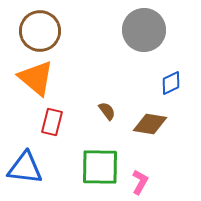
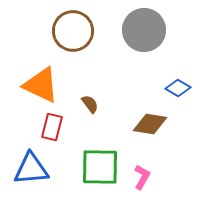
brown circle: moved 33 px right
orange triangle: moved 5 px right, 7 px down; rotated 15 degrees counterclockwise
blue diamond: moved 7 px right, 5 px down; rotated 55 degrees clockwise
brown semicircle: moved 17 px left, 7 px up
red rectangle: moved 5 px down
blue triangle: moved 6 px right, 1 px down; rotated 12 degrees counterclockwise
pink L-shape: moved 2 px right, 5 px up
